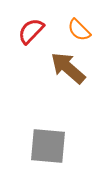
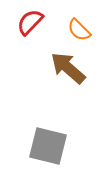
red semicircle: moved 1 px left, 9 px up
gray square: rotated 9 degrees clockwise
